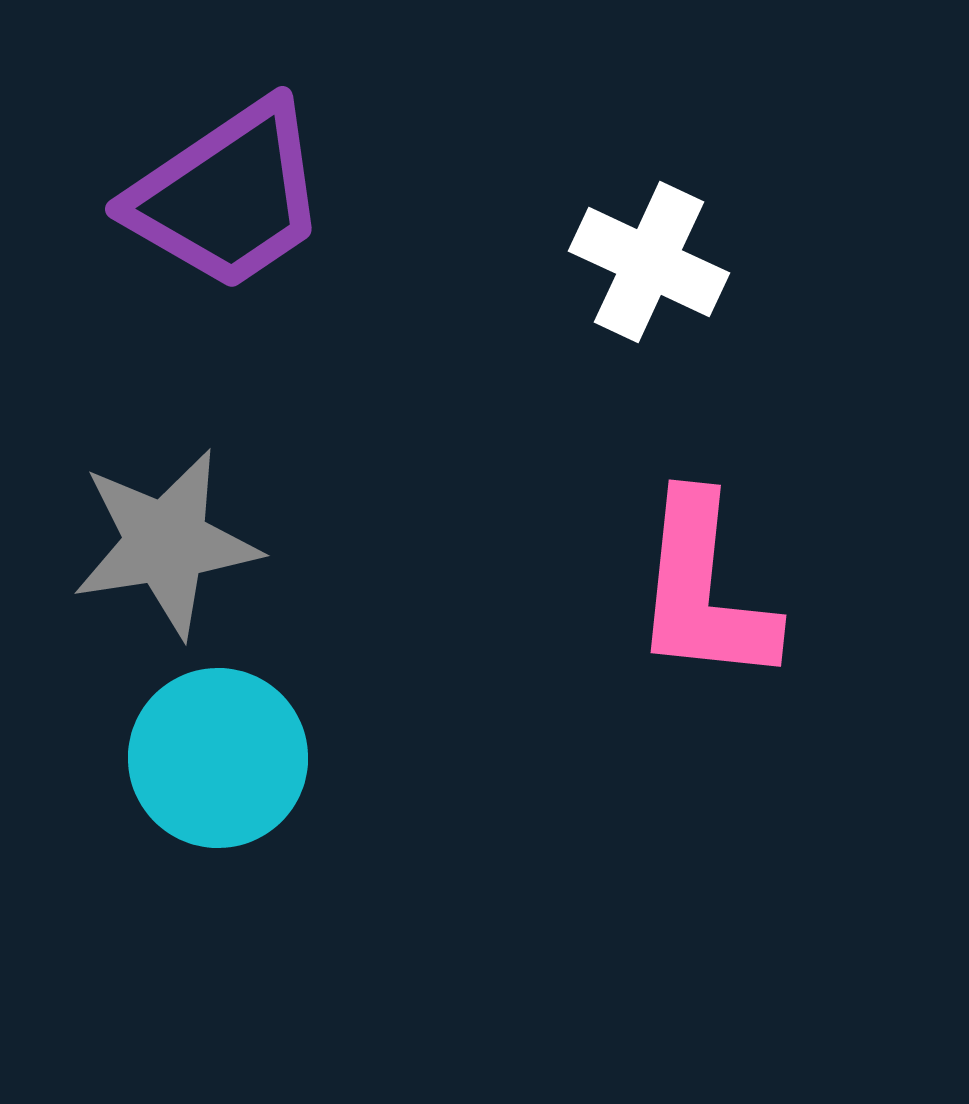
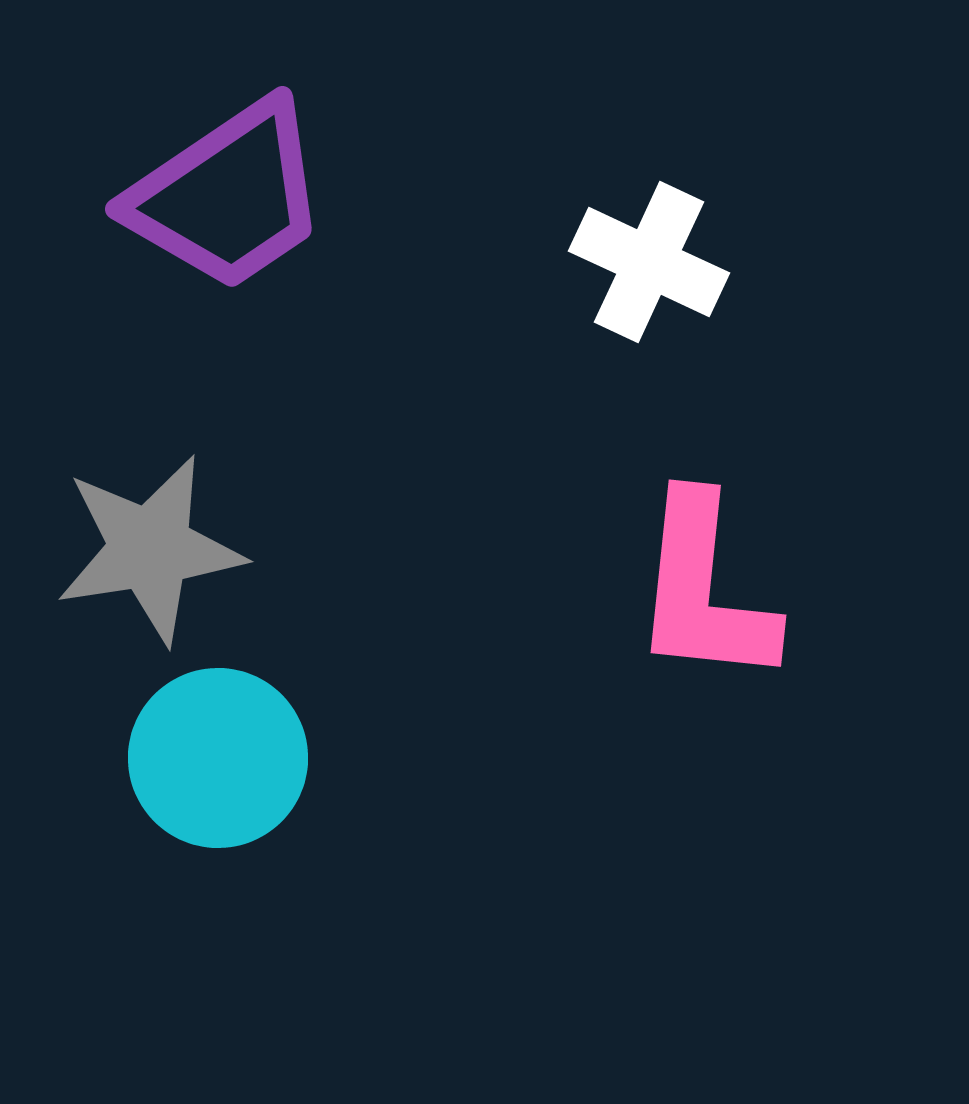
gray star: moved 16 px left, 6 px down
